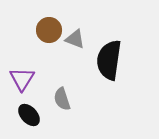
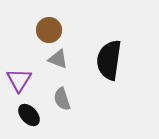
gray triangle: moved 17 px left, 20 px down
purple triangle: moved 3 px left, 1 px down
